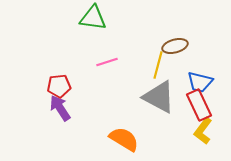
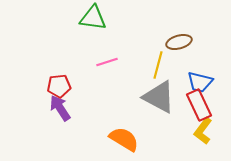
brown ellipse: moved 4 px right, 4 px up
